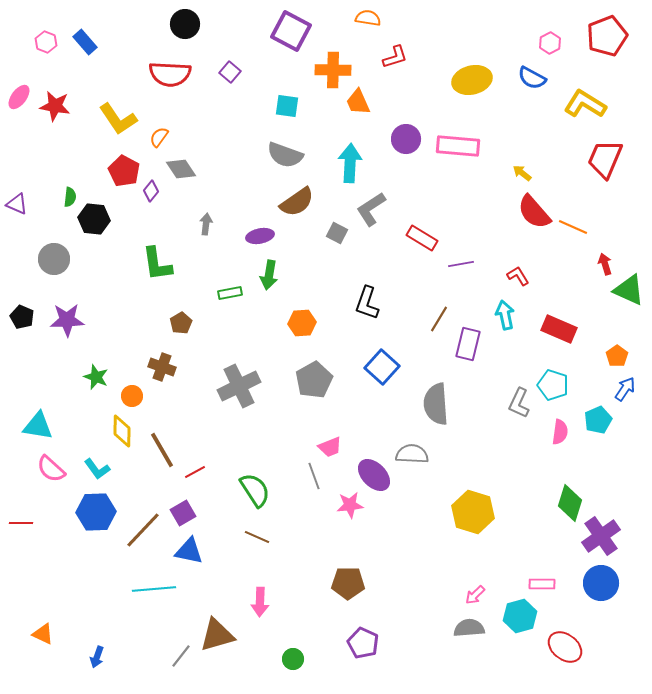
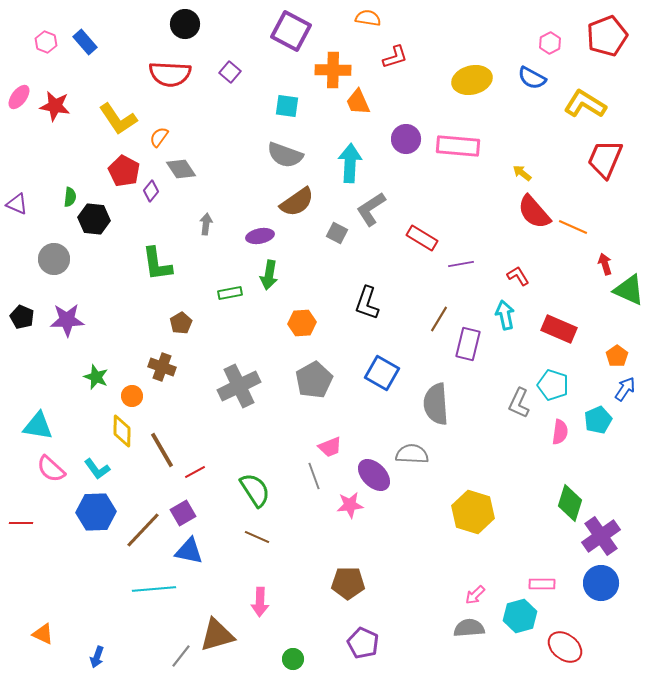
blue square at (382, 367): moved 6 px down; rotated 12 degrees counterclockwise
